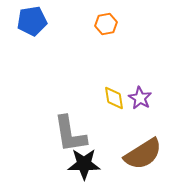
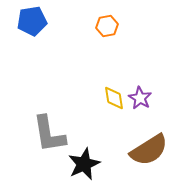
orange hexagon: moved 1 px right, 2 px down
gray L-shape: moved 21 px left
brown semicircle: moved 6 px right, 4 px up
black star: rotated 24 degrees counterclockwise
